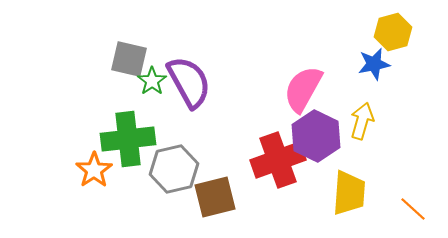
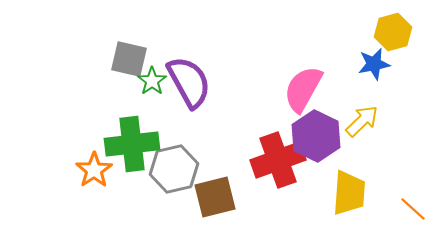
yellow arrow: rotated 30 degrees clockwise
green cross: moved 4 px right, 5 px down
